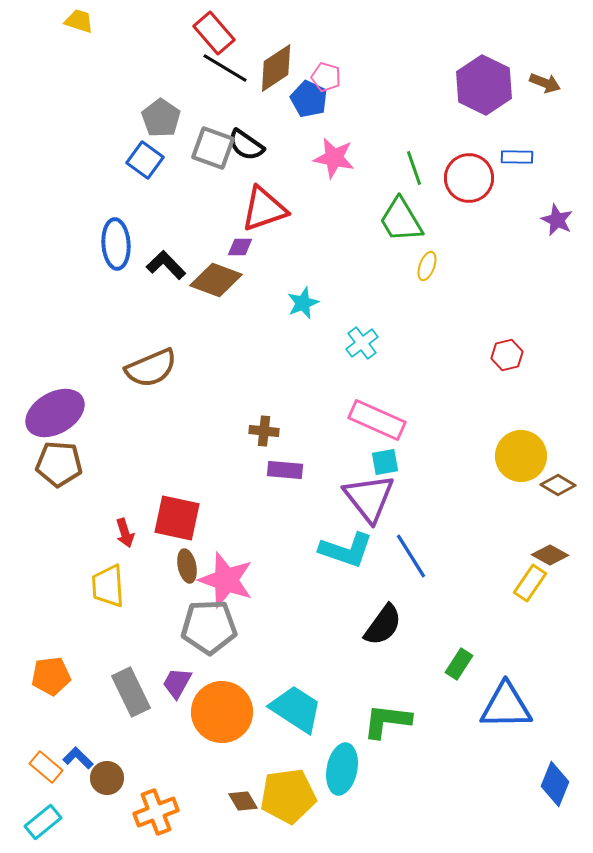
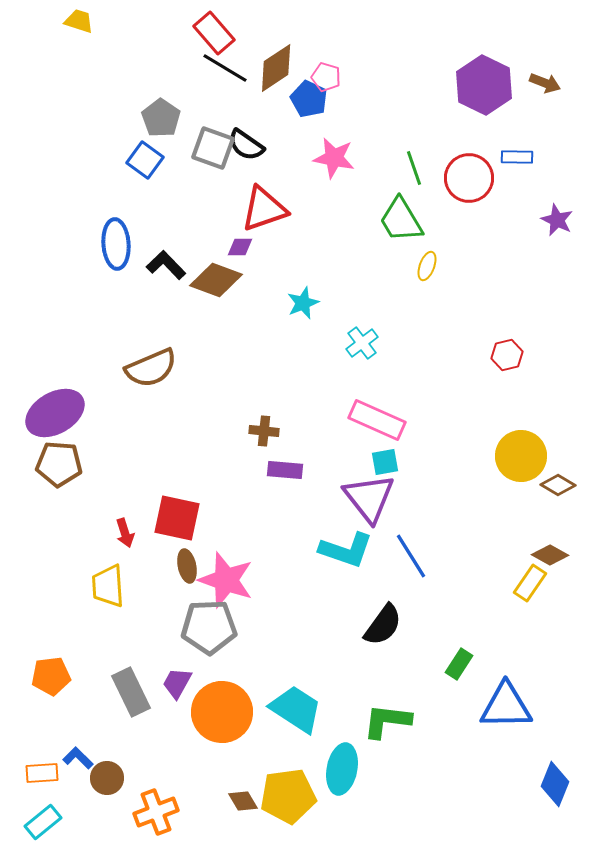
orange rectangle at (46, 767): moved 4 px left, 6 px down; rotated 44 degrees counterclockwise
